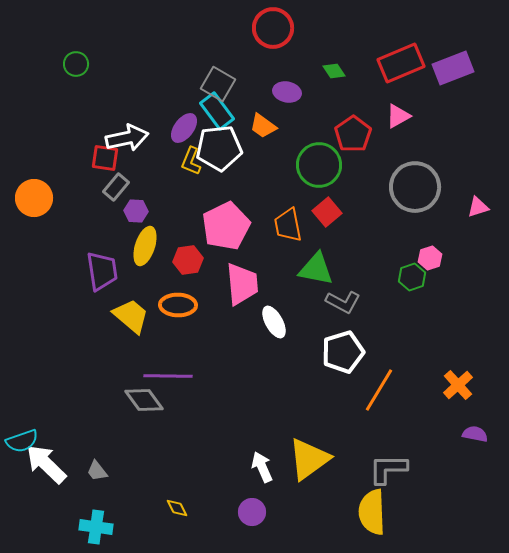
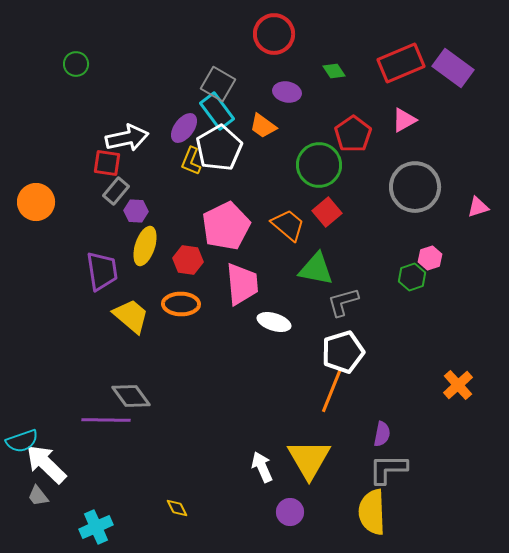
red circle at (273, 28): moved 1 px right, 6 px down
purple rectangle at (453, 68): rotated 57 degrees clockwise
pink triangle at (398, 116): moved 6 px right, 4 px down
white pentagon at (219, 148): rotated 24 degrees counterclockwise
red square at (105, 158): moved 2 px right, 5 px down
gray rectangle at (116, 187): moved 4 px down
orange circle at (34, 198): moved 2 px right, 4 px down
orange trapezoid at (288, 225): rotated 141 degrees clockwise
red hexagon at (188, 260): rotated 16 degrees clockwise
gray L-shape at (343, 302): rotated 136 degrees clockwise
orange ellipse at (178, 305): moved 3 px right, 1 px up
white ellipse at (274, 322): rotated 44 degrees counterclockwise
purple line at (168, 376): moved 62 px left, 44 px down
orange line at (379, 390): moved 47 px left; rotated 9 degrees counterclockwise
gray diamond at (144, 400): moved 13 px left, 4 px up
purple semicircle at (475, 434): moved 93 px left; rotated 90 degrees clockwise
yellow triangle at (309, 459): rotated 24 degrees counterclockwise
gray trapezoid at (97, 471): moved 59 px left, 25 px down
purple circle at (252, 512): moved 38 px right
cyan cross at (96, 527): rotated 32 degrees counterclockwise
